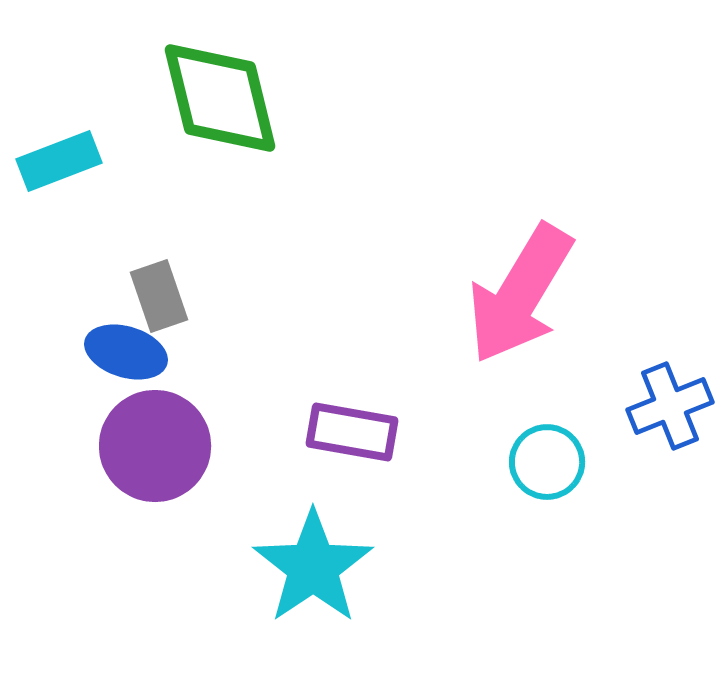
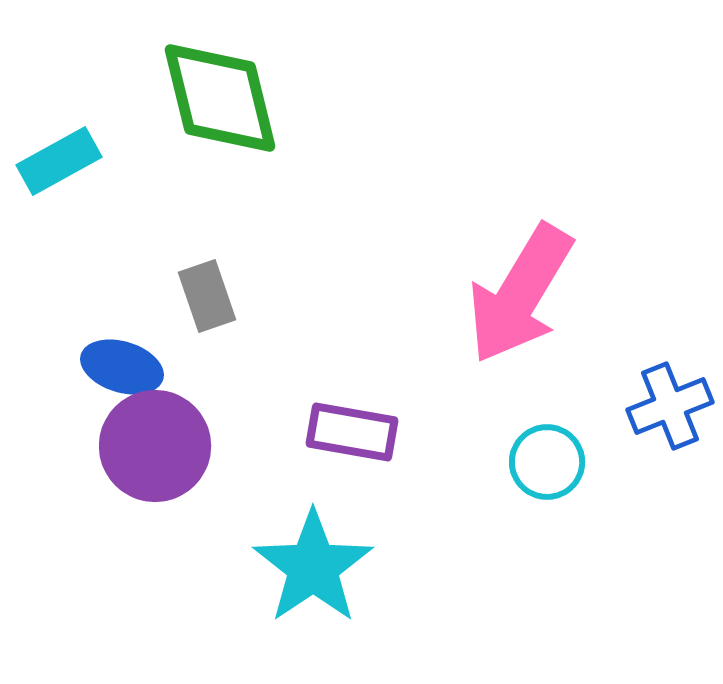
cyan rectangle: rotated 8 degrees counterclockwise
gray rectangle: moved 48 px right
blue ellipse: moved 4 px left, 15 px down
